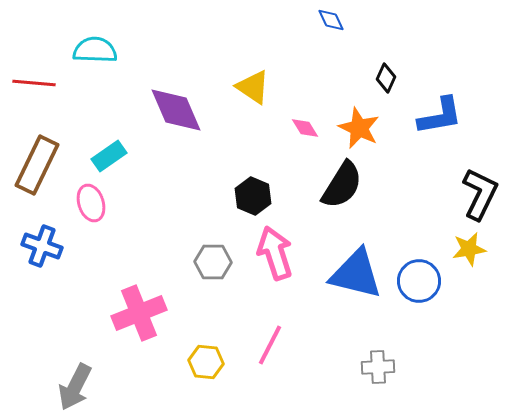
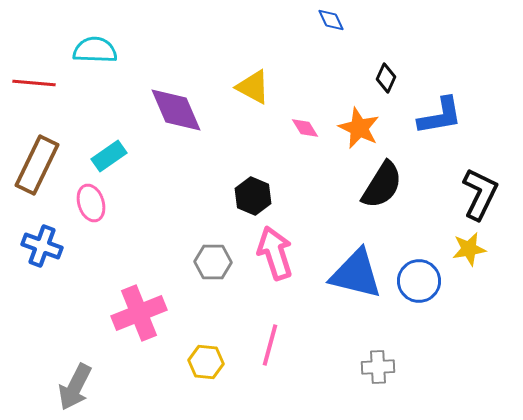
yellow triangle: rotated 6 degrees counterclockwise
black semicircle: moved 40 px right
pink line: rotated 12 degrees counterclockwise
